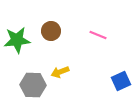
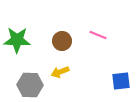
brown circle: moved 11 px right, 10 px down
green star: rotated 8 degrees clockwise
blue square: rotated 18 degrees clockwise
gray hexagon: moved 3 px left
